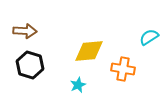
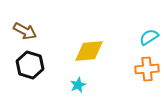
brown arrow: rotated 25 degrees clockwise
orange cross: moved 24 px right; rotated 15 degrees counterclockwise
